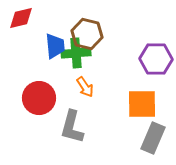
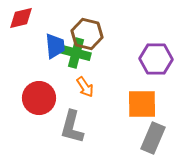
green cross: rotated 20 degrees clockwise
